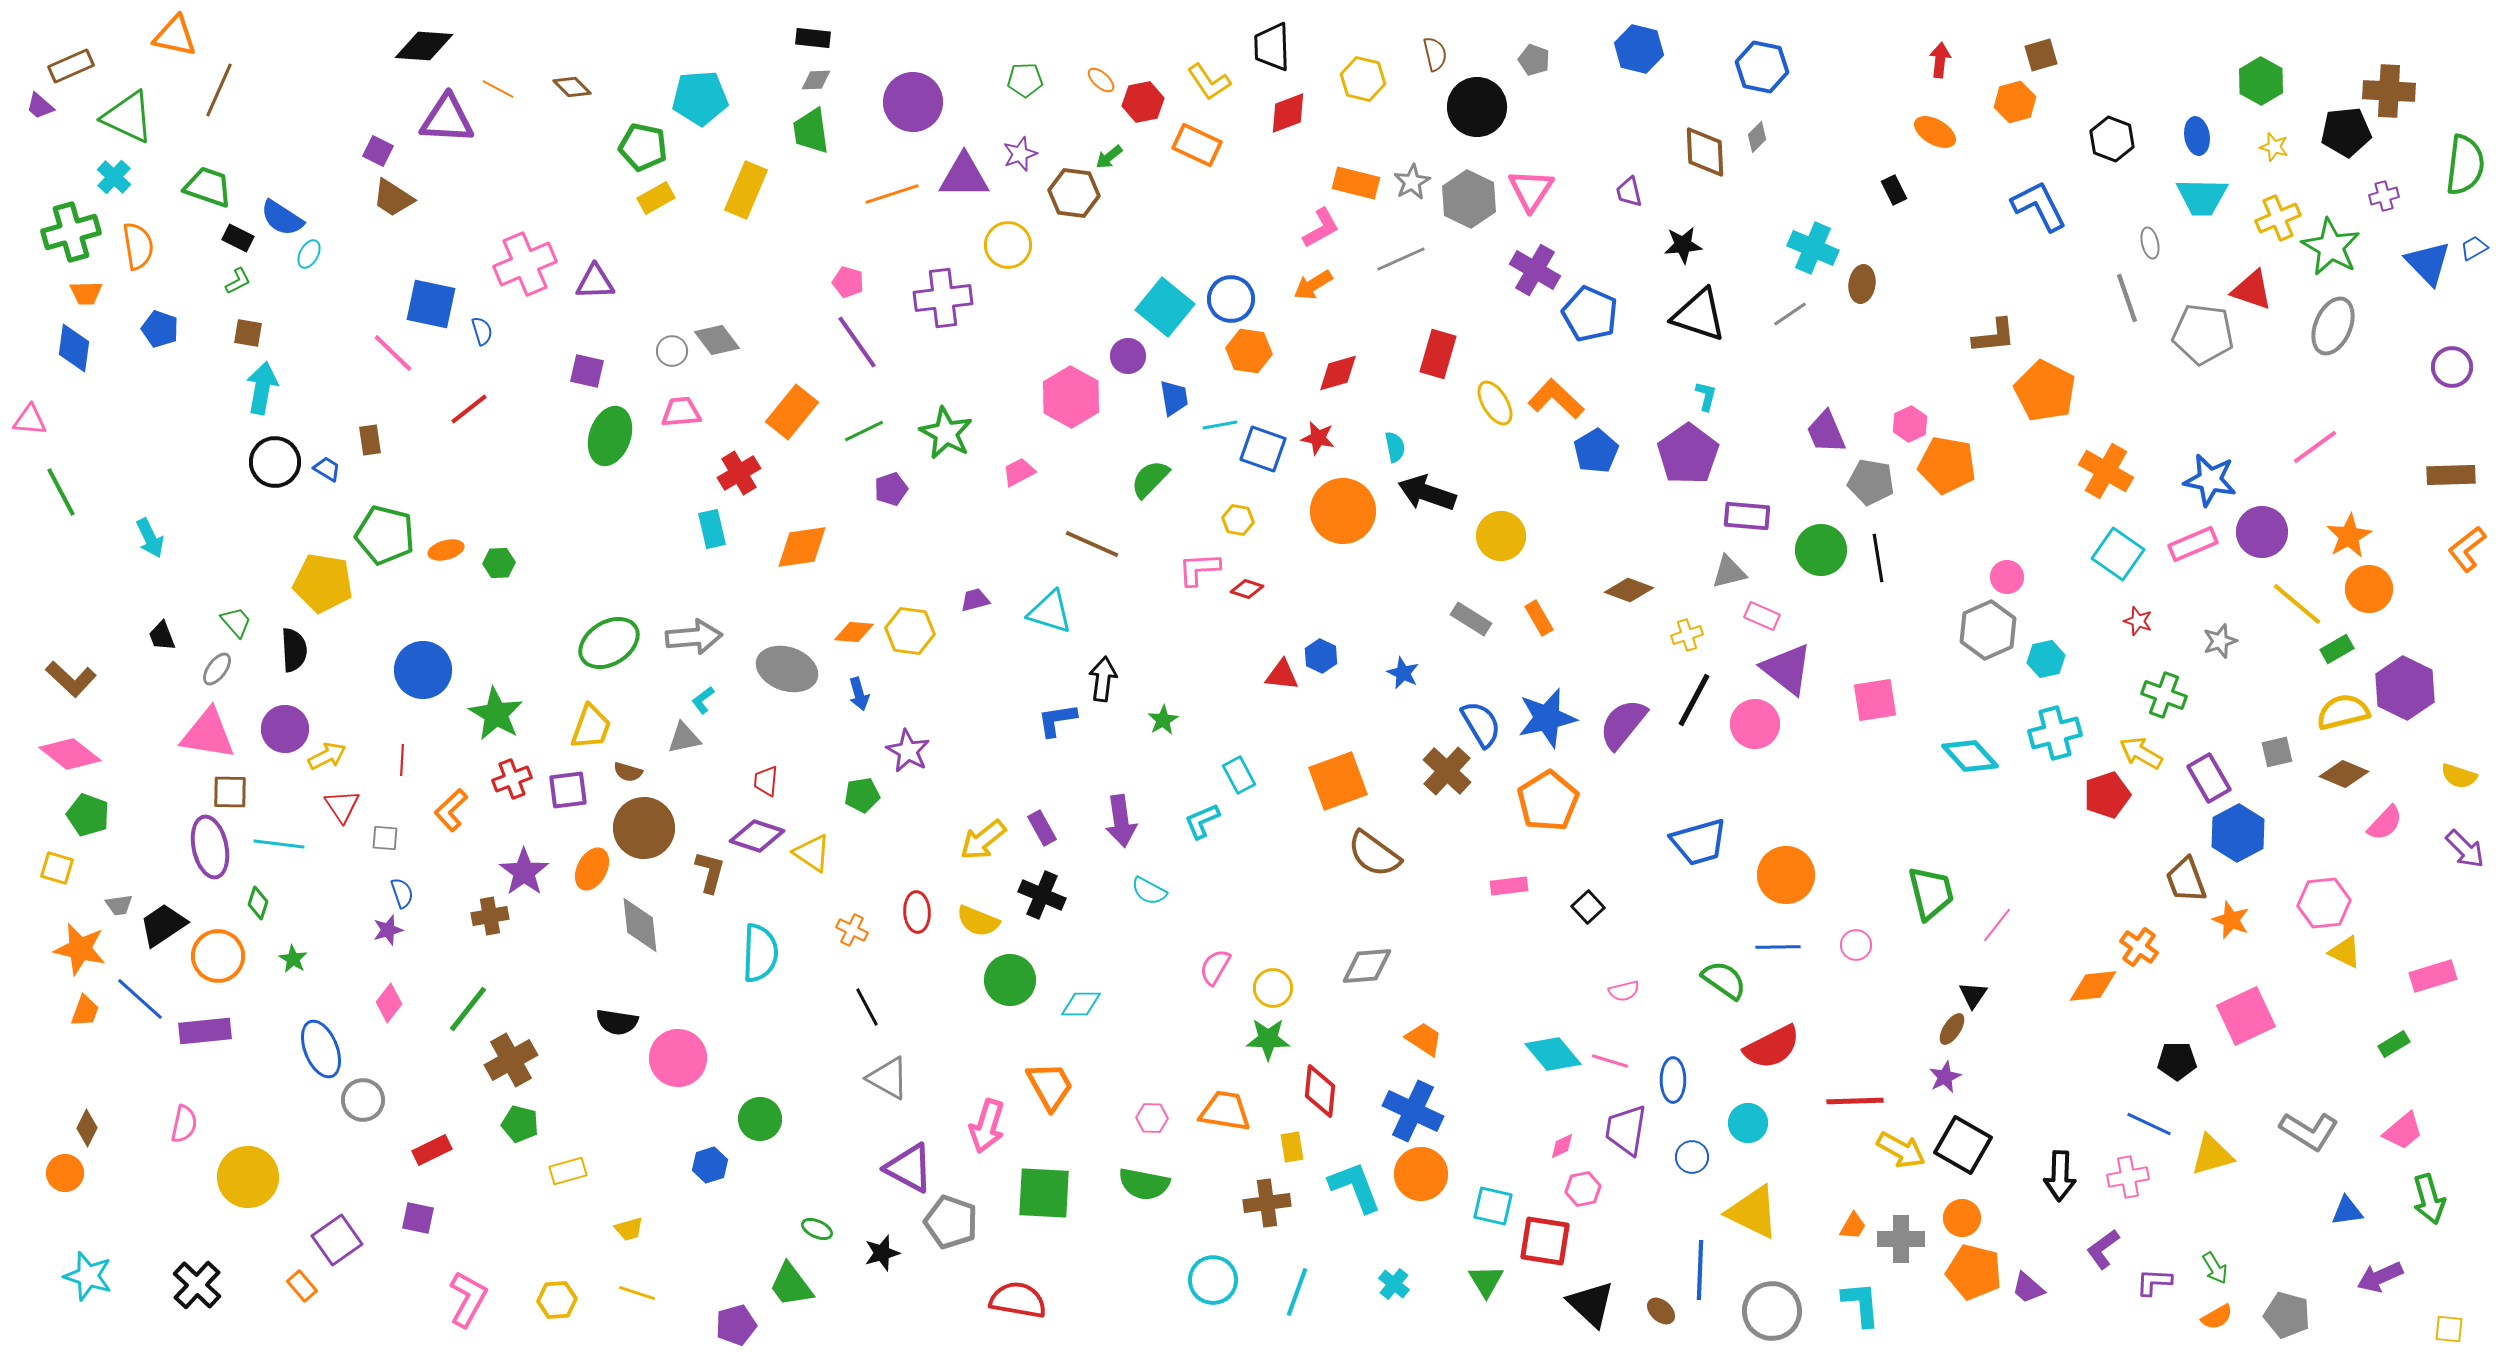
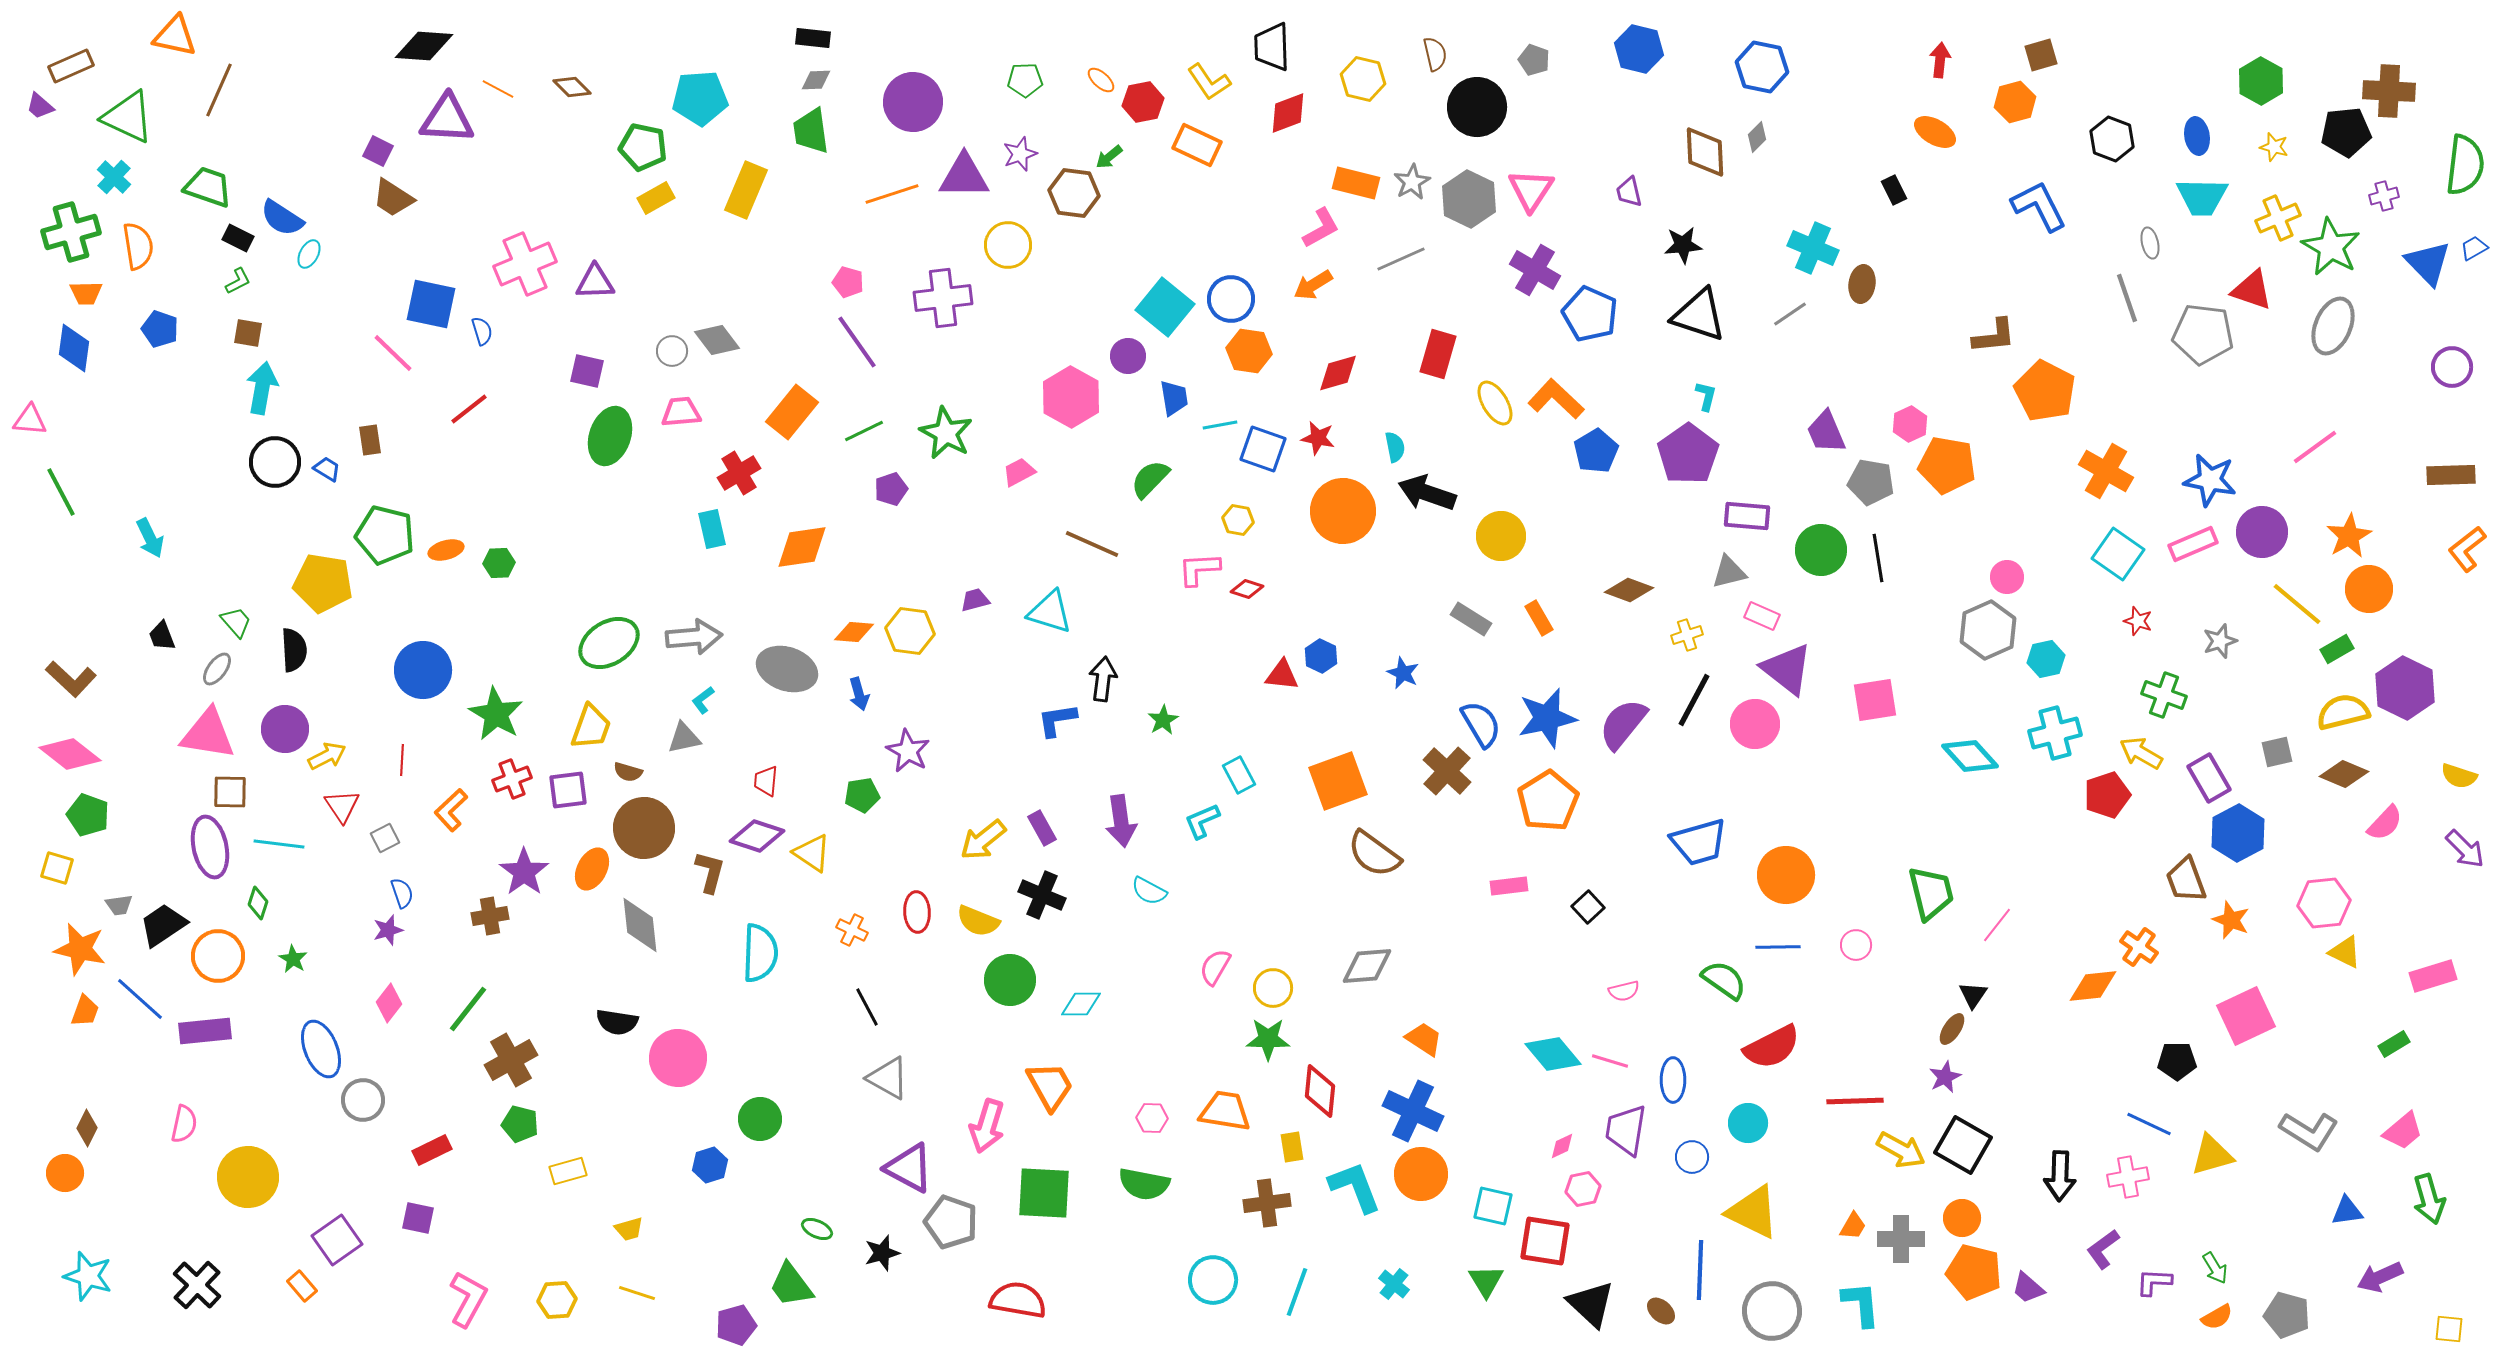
gray square at (385, 838): rotated 32 degrees counterclockwise
